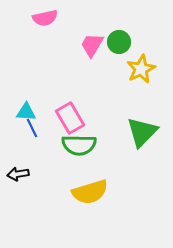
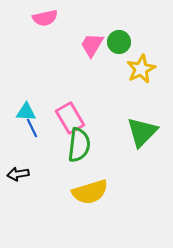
green semicircle: rotated 84 degrees counterclockwise
